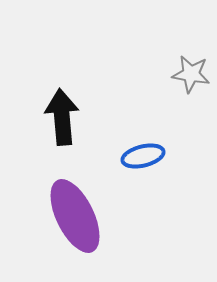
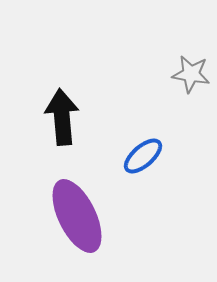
blue ellipse: rotated 27 degrees counterclockwise
purple ellipse: moved 2 px right
